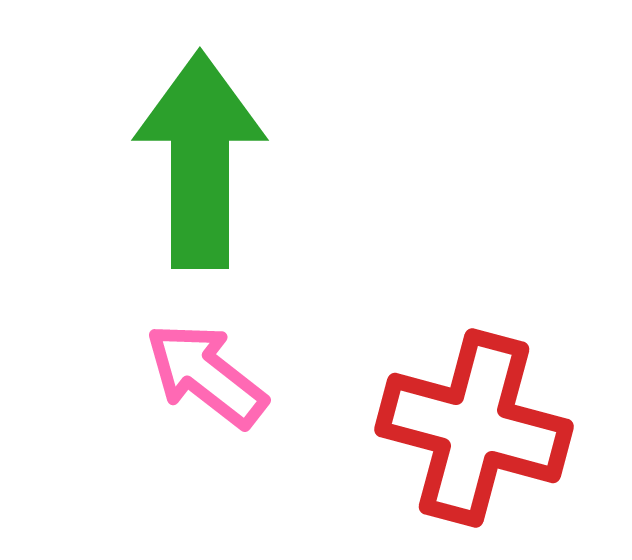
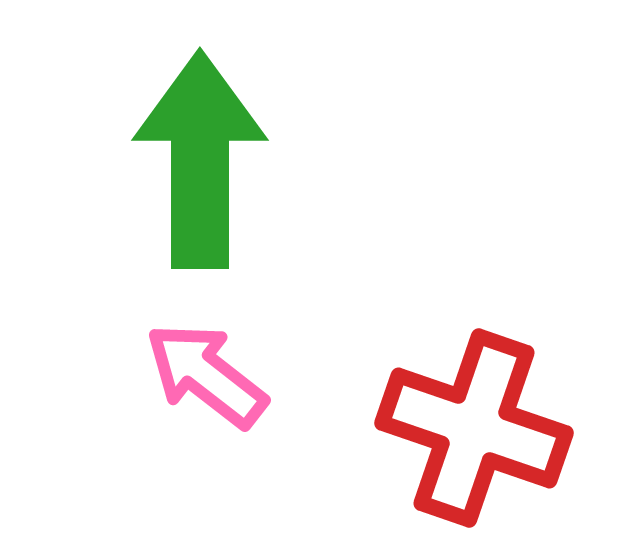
red cross: rotated 4 degrees clockwise
